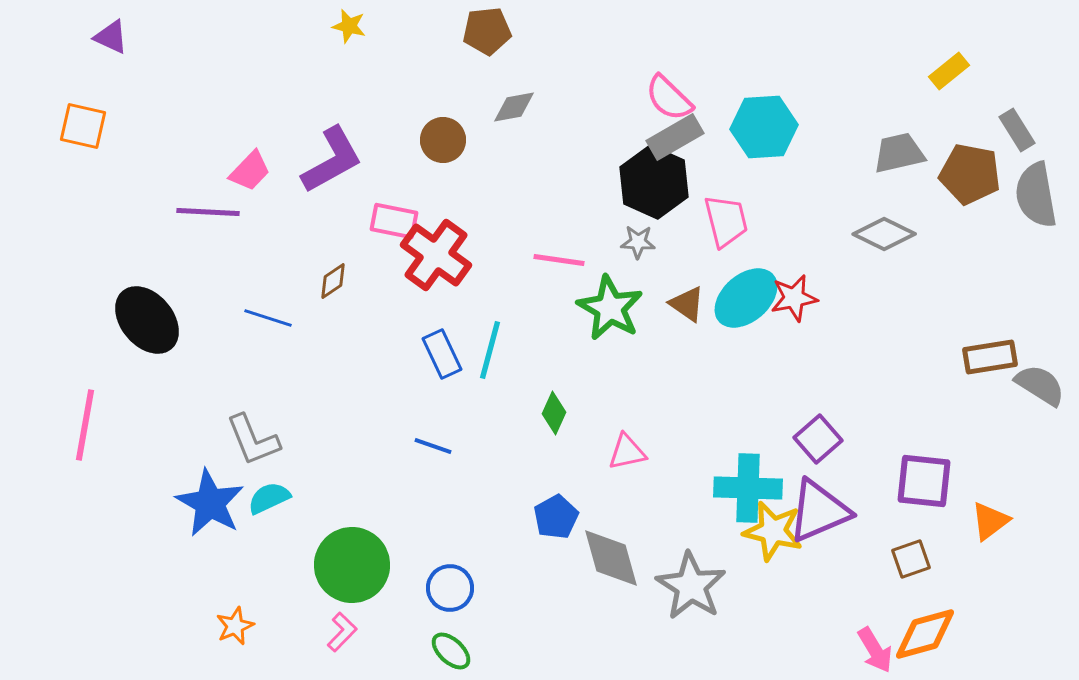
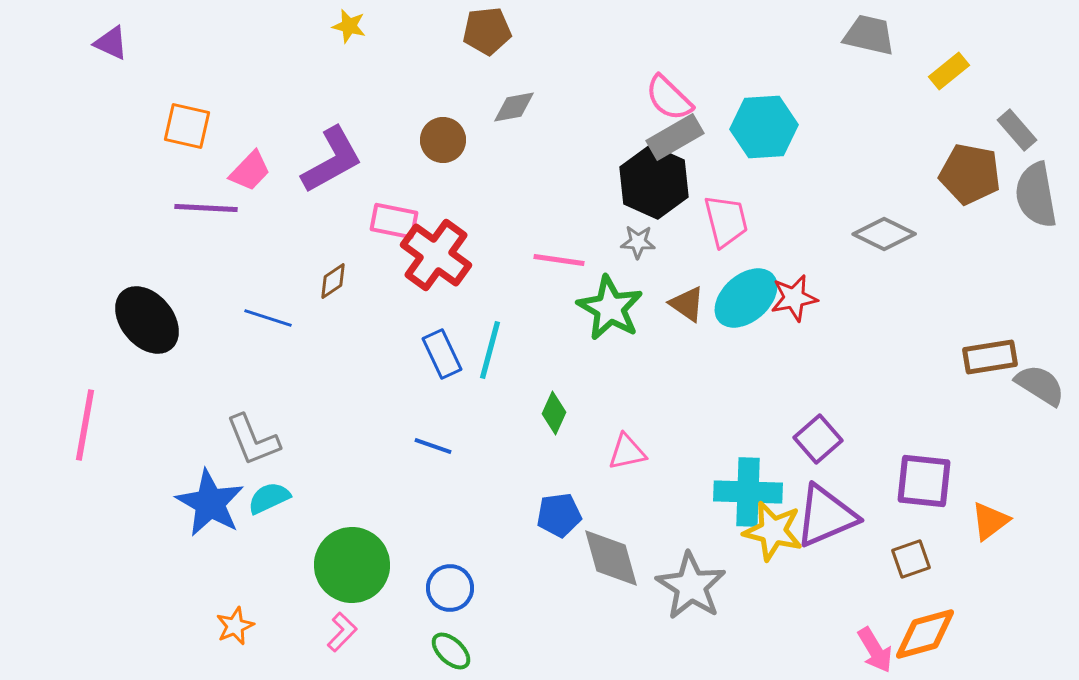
purple triangle at (111, 37): moved 6 px down
orange square at (83, 126): moved 104 px right
gray rectangle at (1017, 130): rotated 9 degrees counterclockwise
gray trapezoid at (899, 153): moved 30 px left, 118 px up; rotated 26 degrees clockwise
purple line at (208, 212): moved 2 px left, 4 px up
cyan cross at (748, 488): moved 4 px down
purple triangle at (819, 511): moved 7 px right, 5 px down
blue pentagon at (556, 517): moved 3 px right, 2 px up; rotated 21 degrees clockwise
